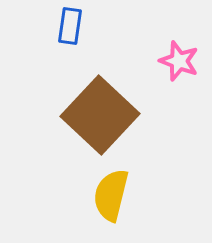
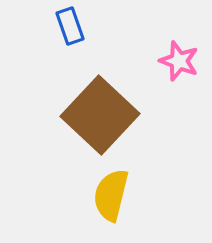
blue rectangle: rotated 27 degrees counterclockwise
